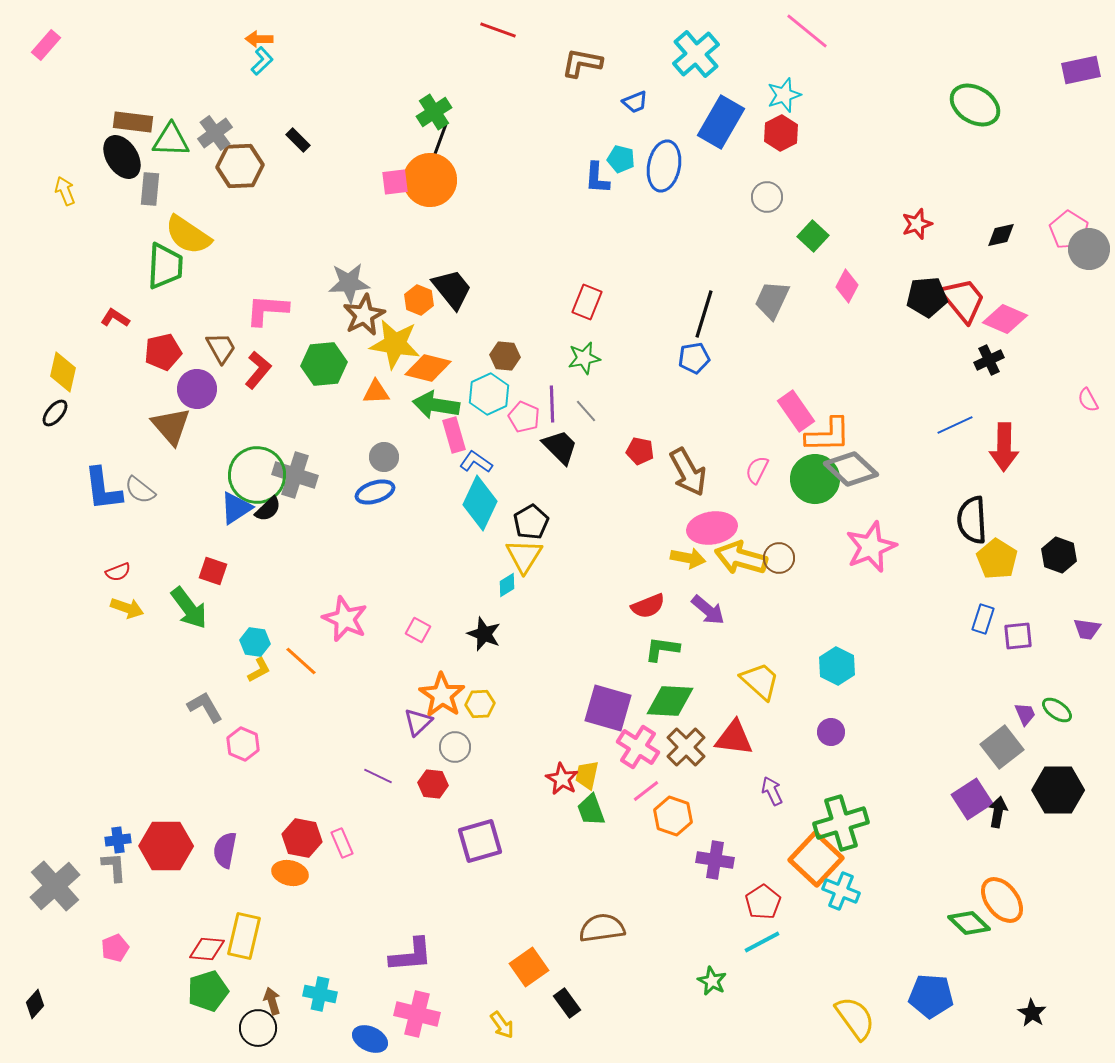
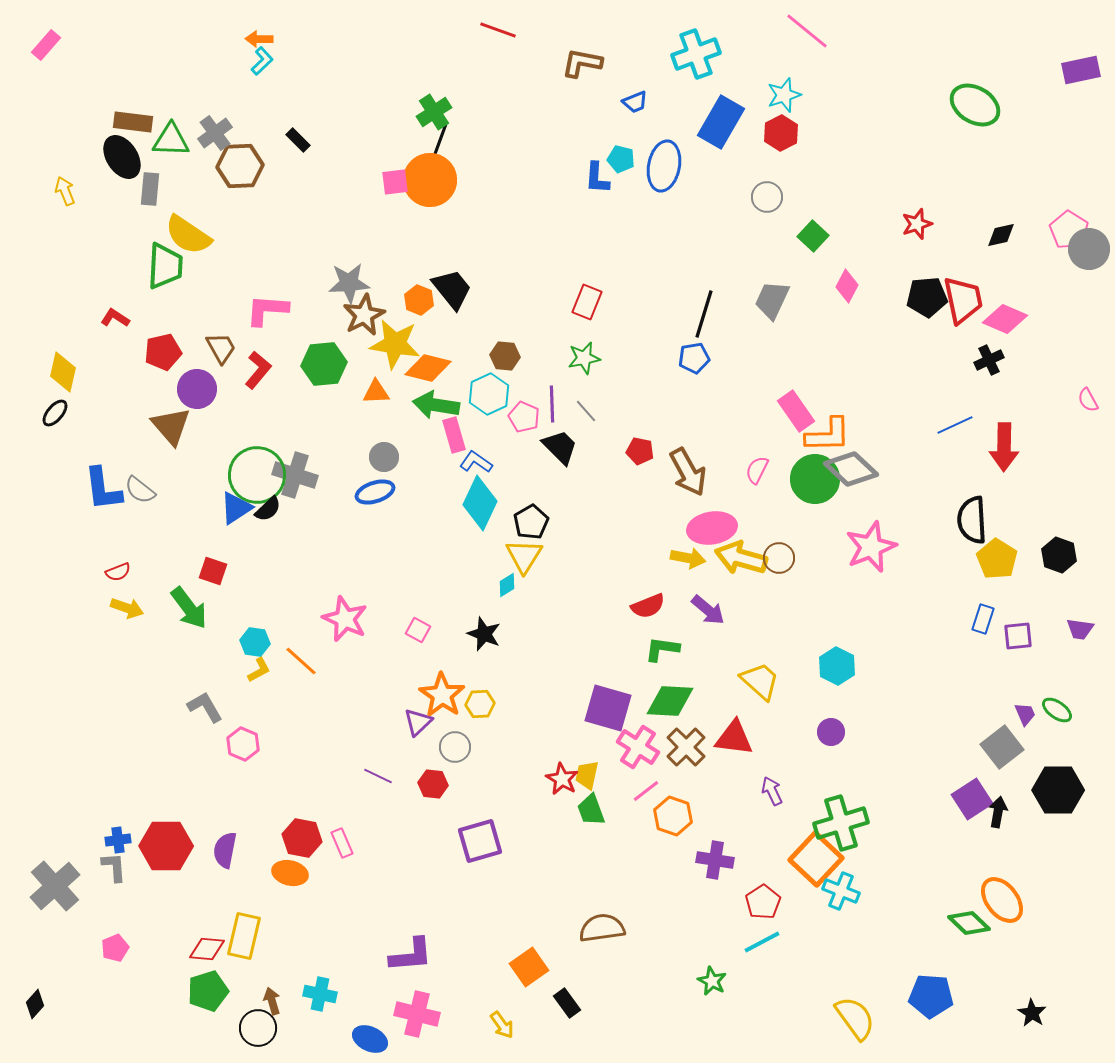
cyan cross at (696, 54): rotated 21 degrees clockwise
red trapezoid at (963, 300): rotated 27 degrees clockwise
purple trapezoid at (1087, 629): moved 7 px left
